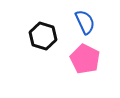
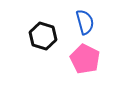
blue semicircle: rotated 10 degrees clockwise
